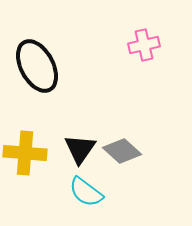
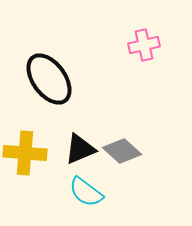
black ellipse: moved 12 px right, 13 px down; rotated 8 degrees counterclockwise
black triangle: rotated 32 degrees clockwise
